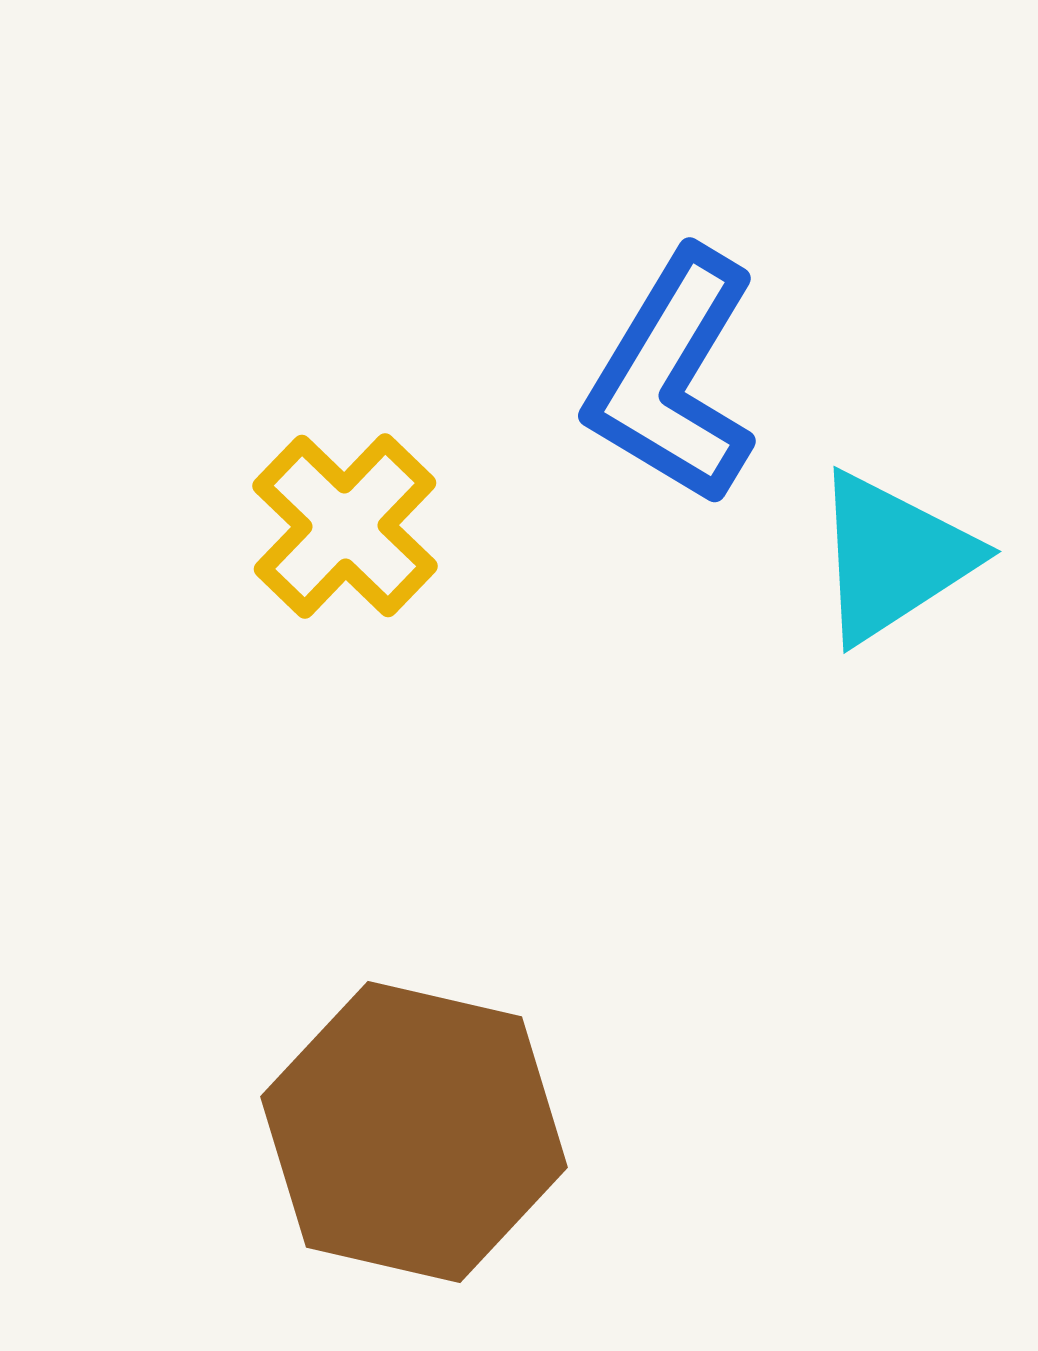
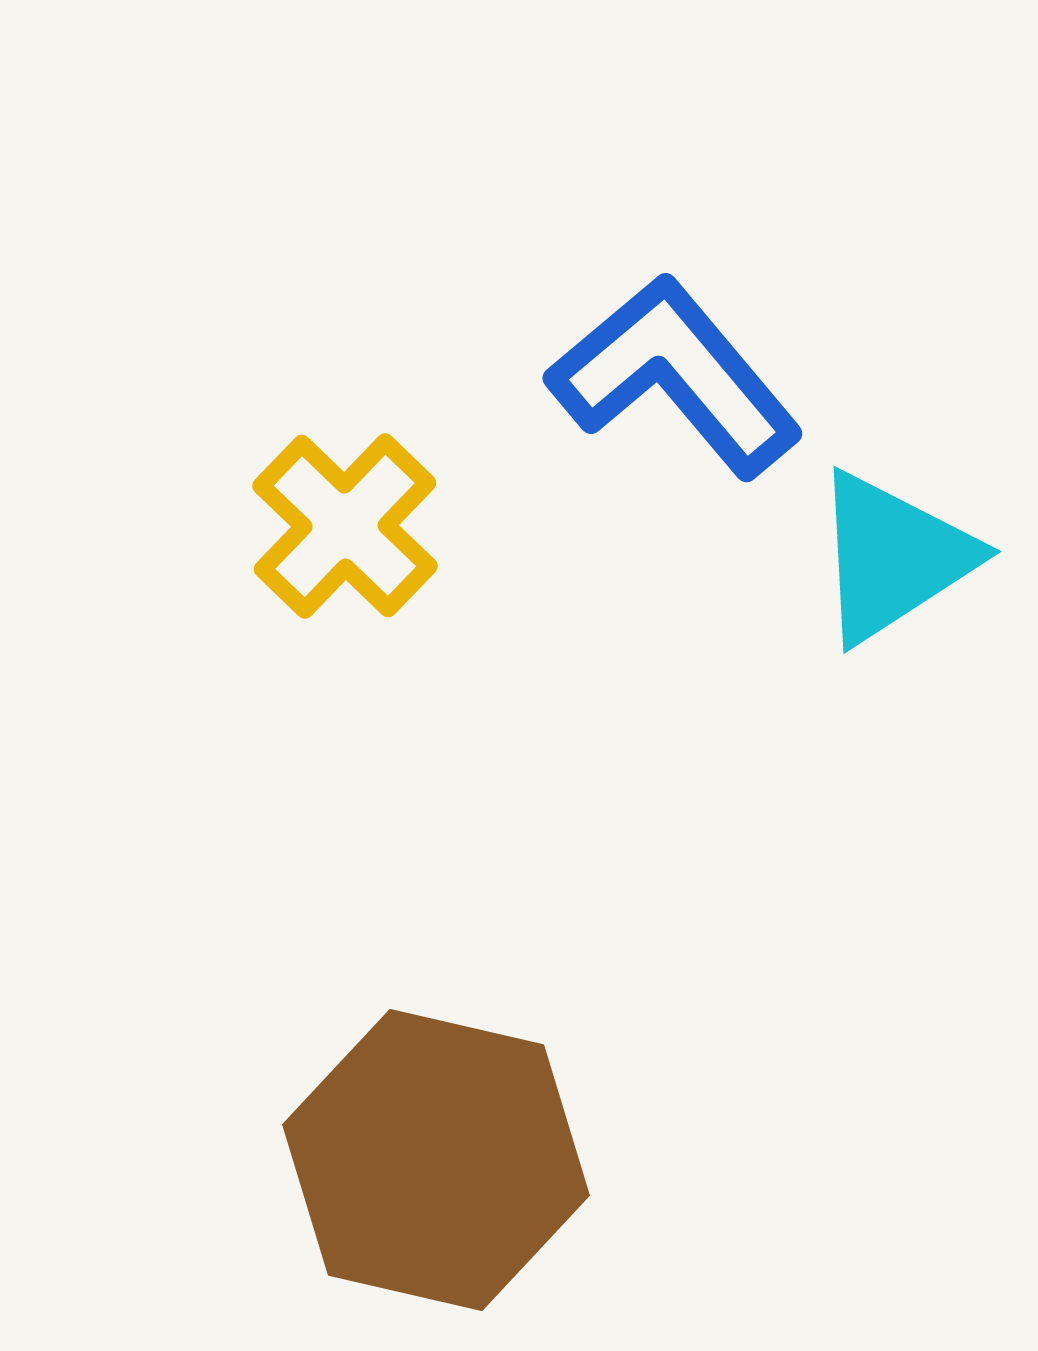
blue L-shape: moved 2 px right, 1 px up; rotated 109 degrees clockwise
brown hexagon: moved 22 px right, 28 px down
